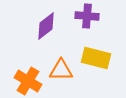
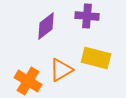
orange triangle: rotated 30 degrees counterclockwise
